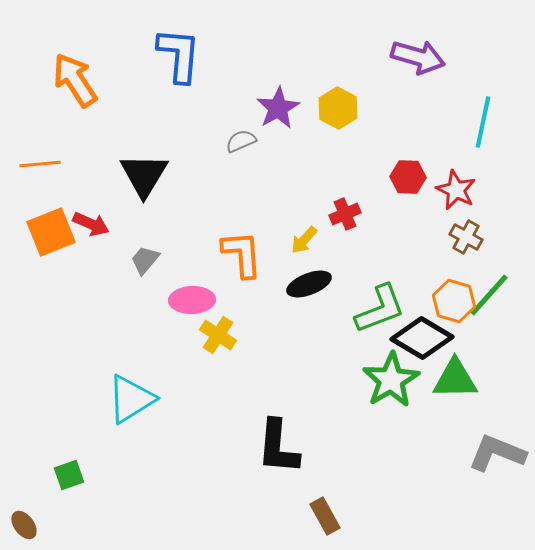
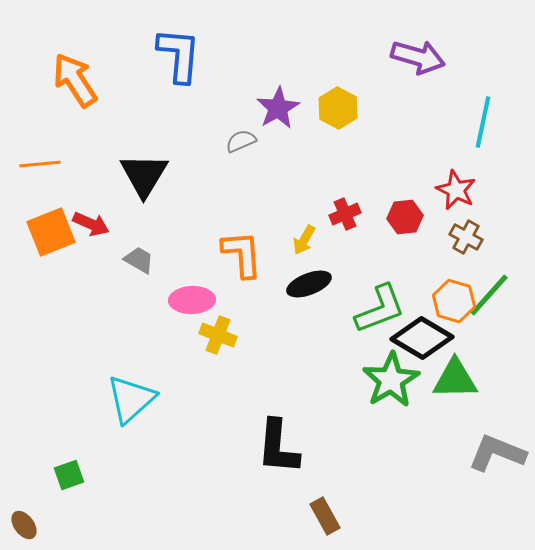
red hexagon: moved 3 px left, 40 px down; rotated 8 degrees counterclockwise
yellow arrow: rotated 12 degrees counterclockwise
gray trapezoid: moved 6 px left; rotated 80 degrees clockwise
yellow cross: rotated 12 degrees counterclockwise
cyan triangle: rotated 10 degrees counterclockwise
